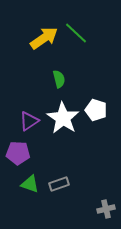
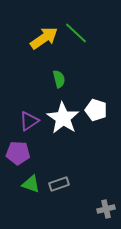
green triangle: moved 1 px right
